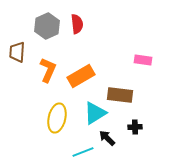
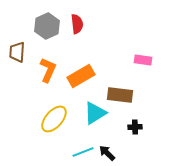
yellow ellipse: moved 3 px left, 1 px down; rotated 28 degrees clockwise
black arrow: moved 15 px down
